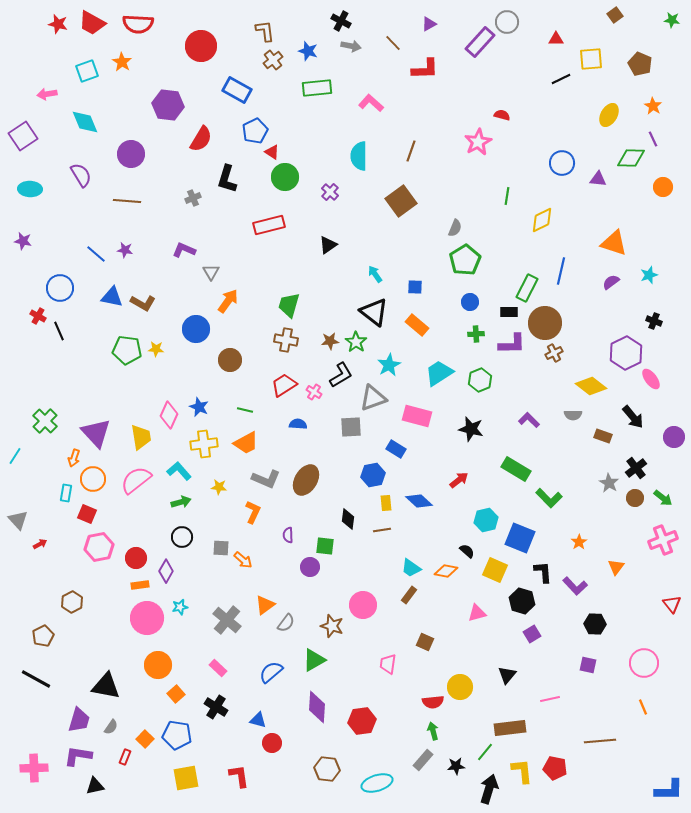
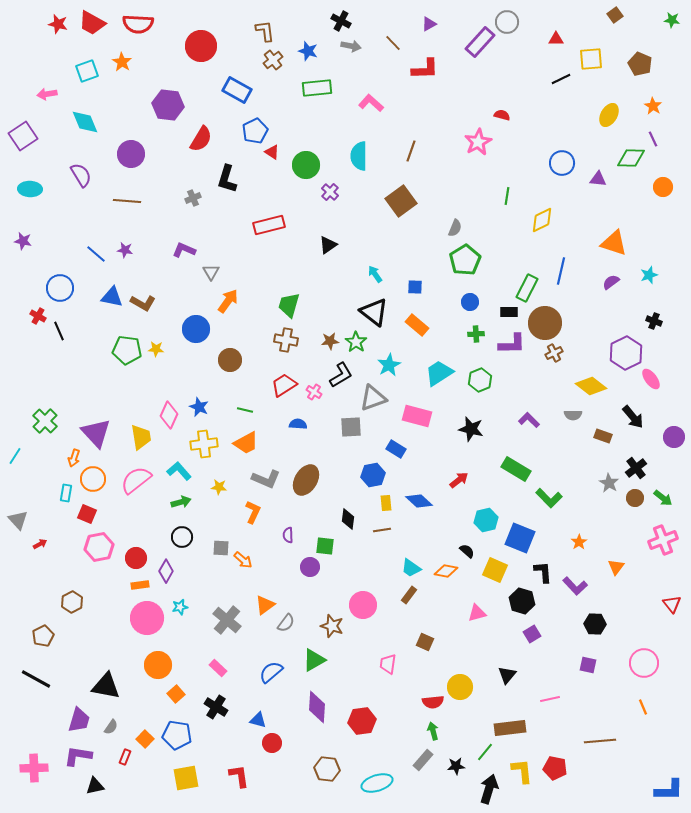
green circle at (285, 177): moved 21 px right, 12 px up
